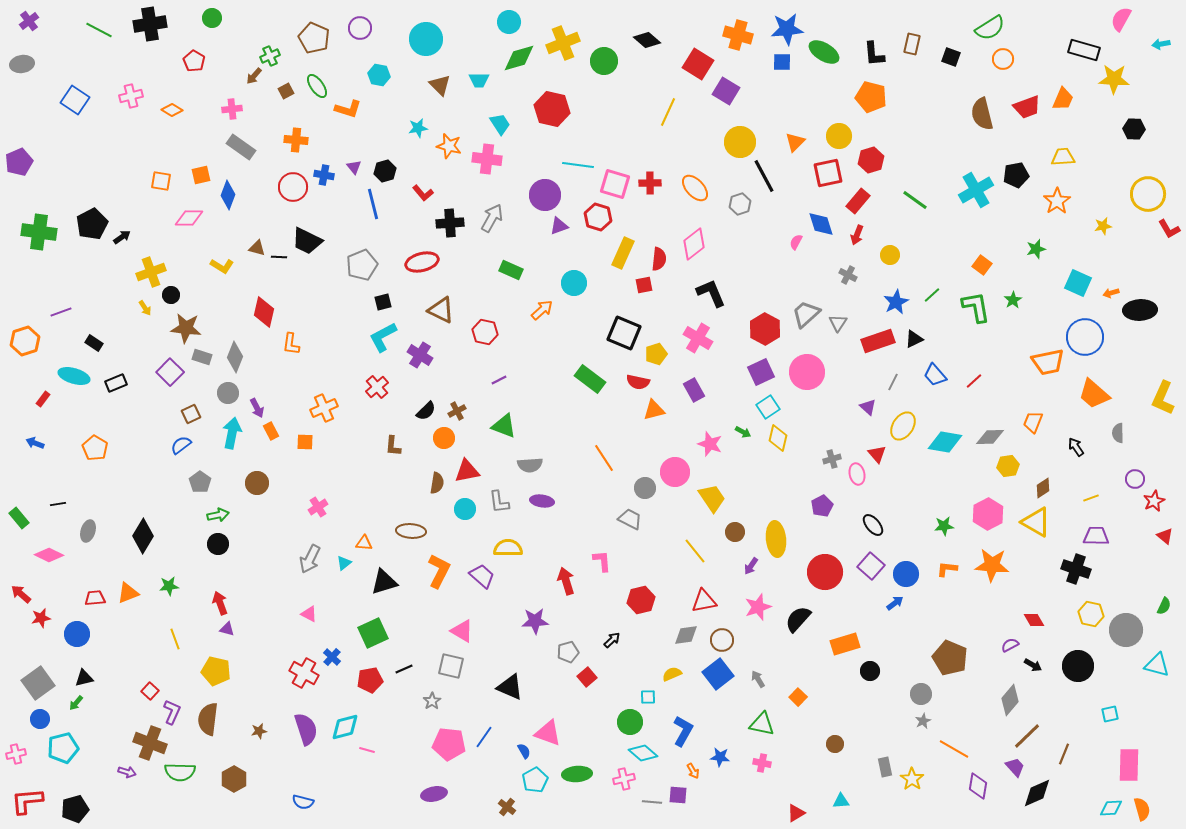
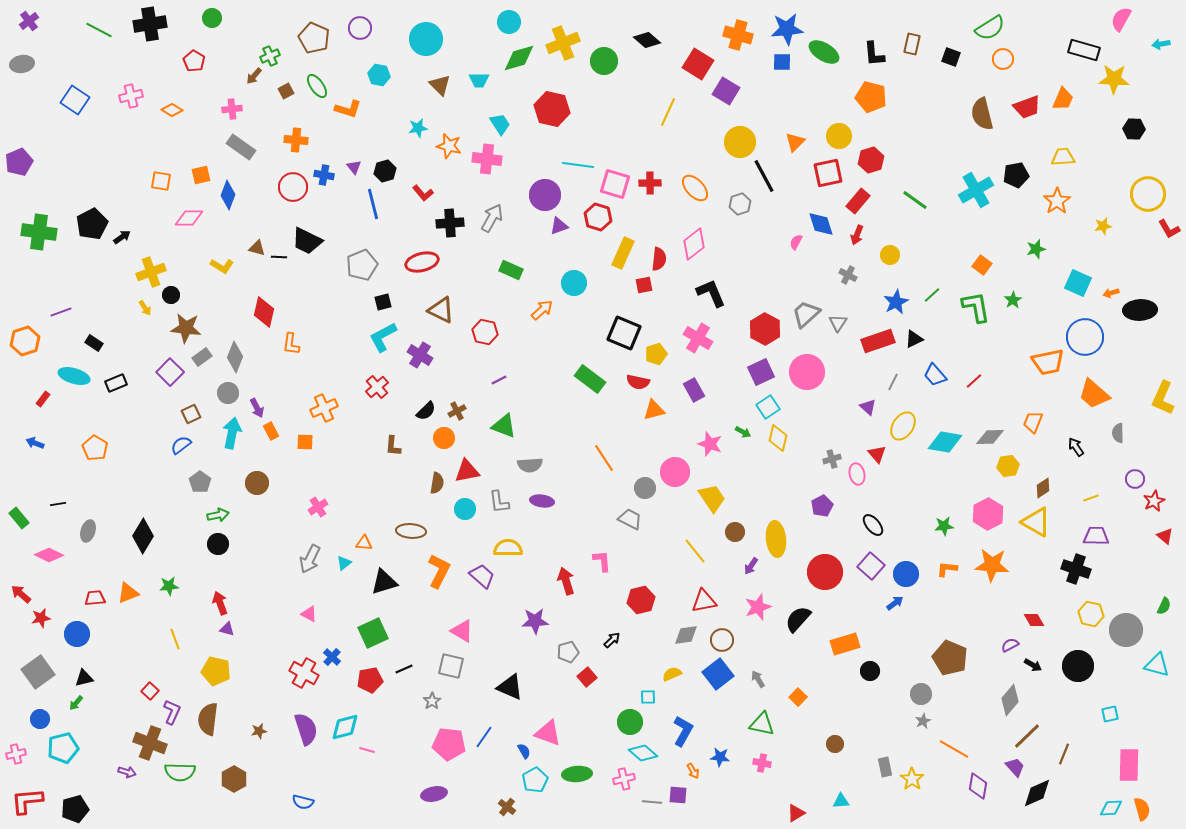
gray rectangle at (202, 357): rotated 54 degrees counterclockwise
gray square at (38, 683): moved 11 px up
